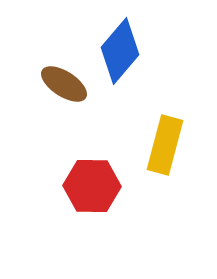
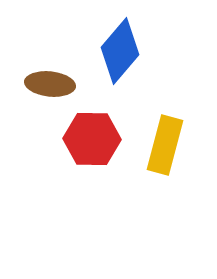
brown ellipse: moved 14 px left; rotated 27 degrees counterclockwise
red hexagon: moved 47 px up
